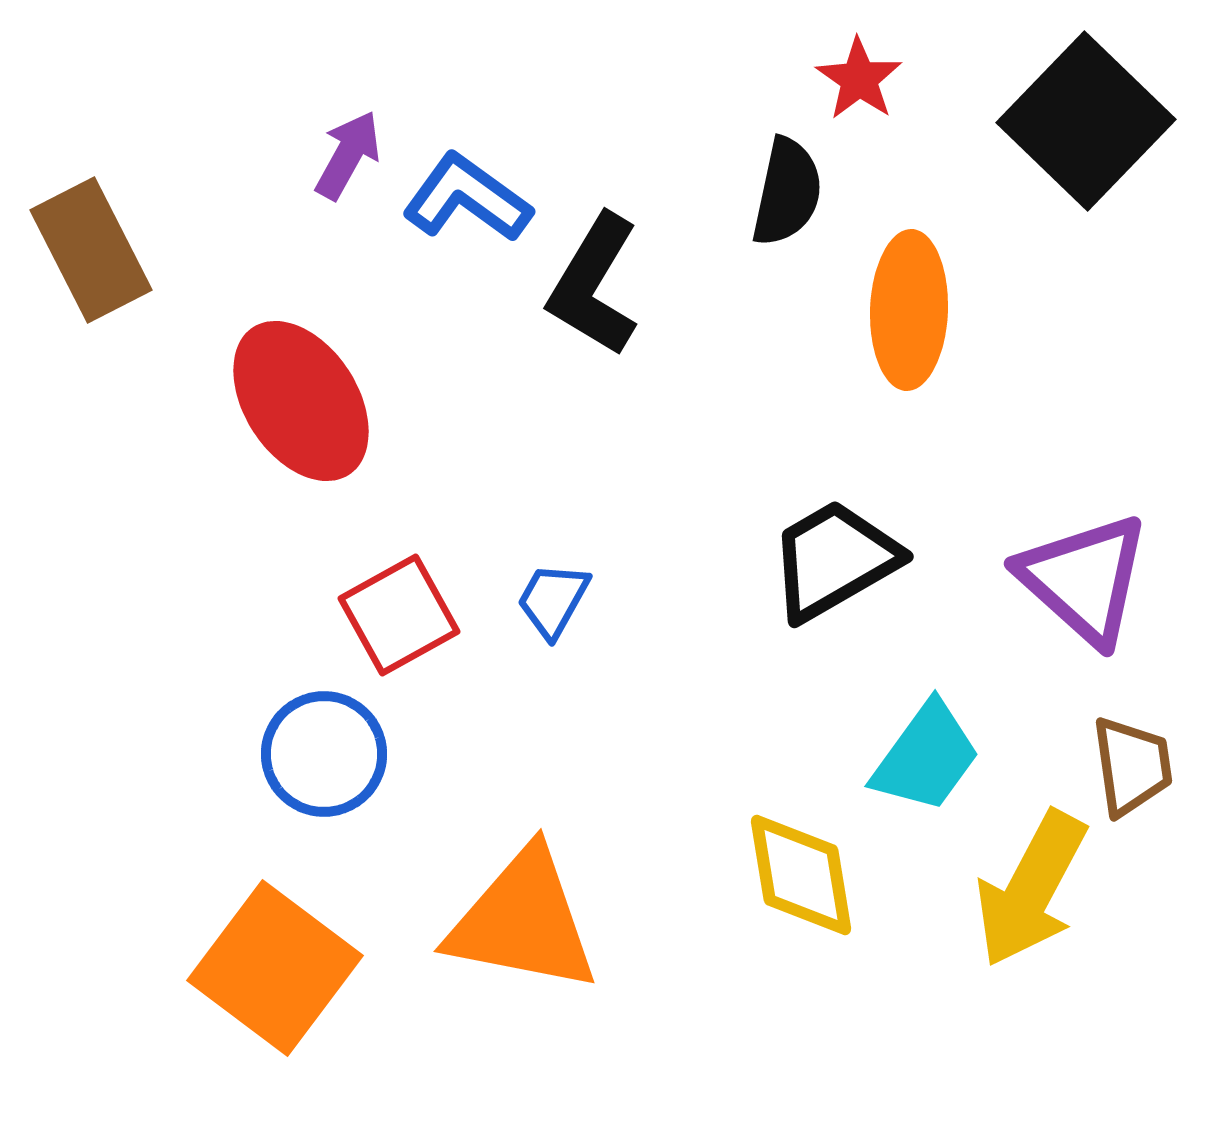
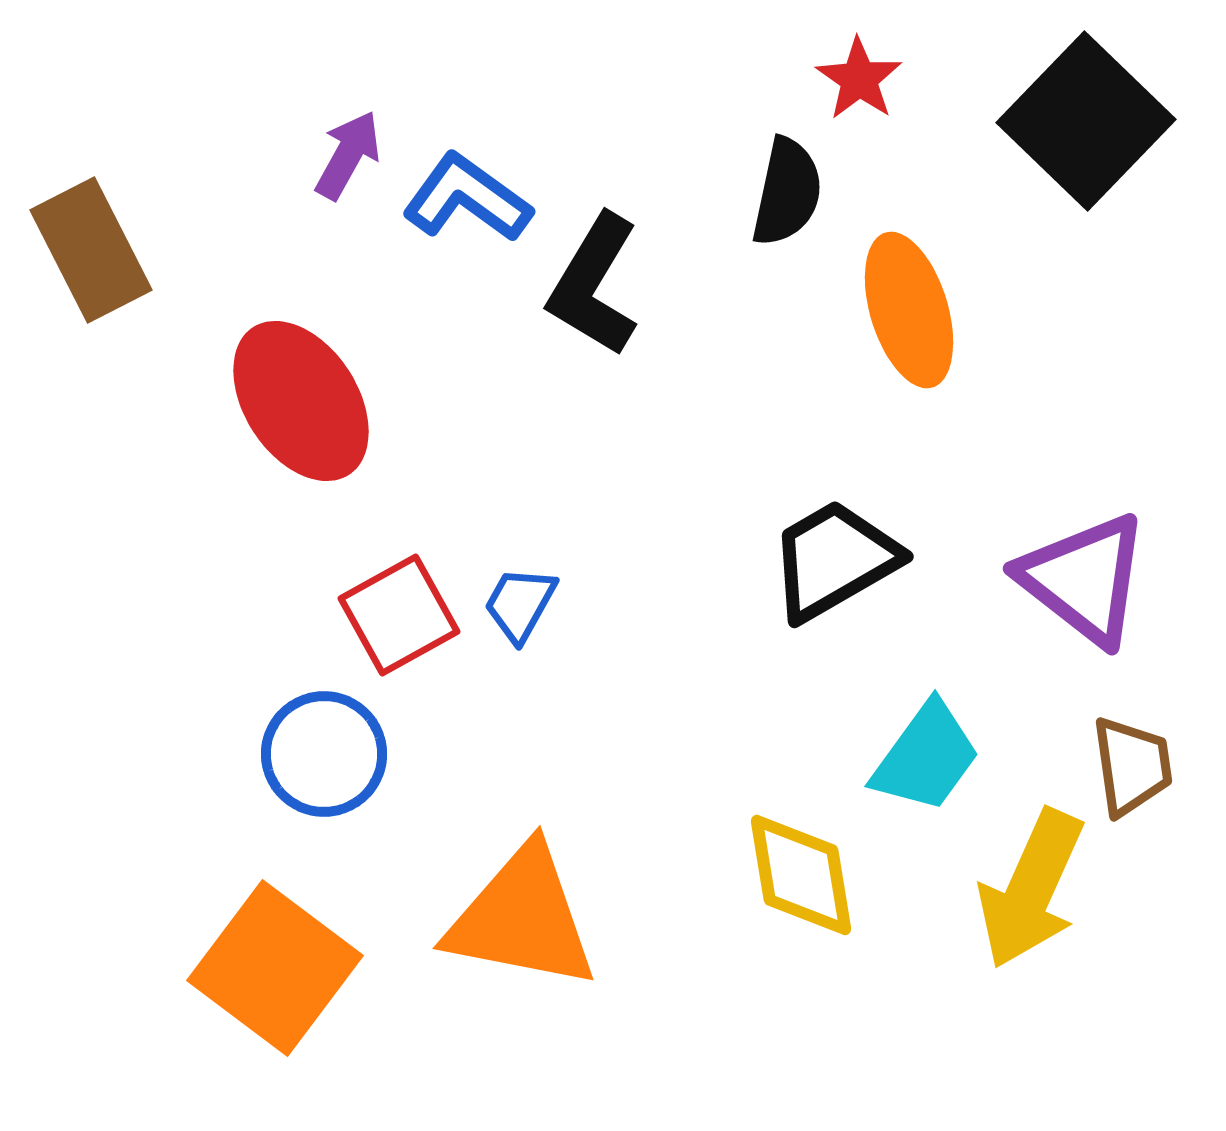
orange ellipse: rotated 19 degrees counterclockwise
purple triangle: rotated 4 degrees counterclockwise
blue trapezoid: moved 33 px left, 4 px down
yellow arrow: rotated 4 degrees counterclockwise
orange triangle: moved 1 px left, 3 px up
